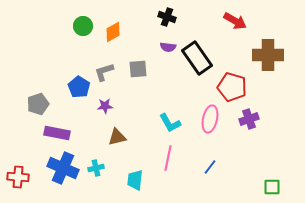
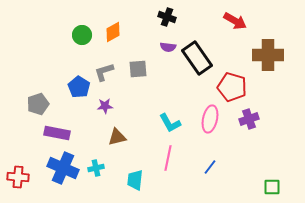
green circle: moved 1 px left, 9 px down
